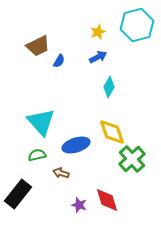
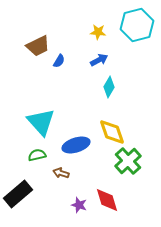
yellow star: rotated 28 degrees clockwise
blue arrow: moved 1 px right, 3 px down
green cross: moved 4 px left, 2 px down
black rectangle: rotated 12 degrees clockwise
